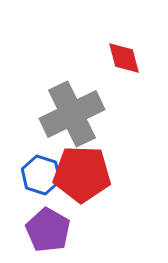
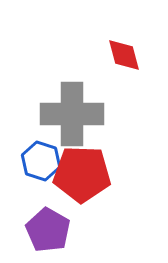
red diamond: moved 3 px up
gray cross: rotated 26 degrees clockwise
blue hexagon: moved 14 px up
